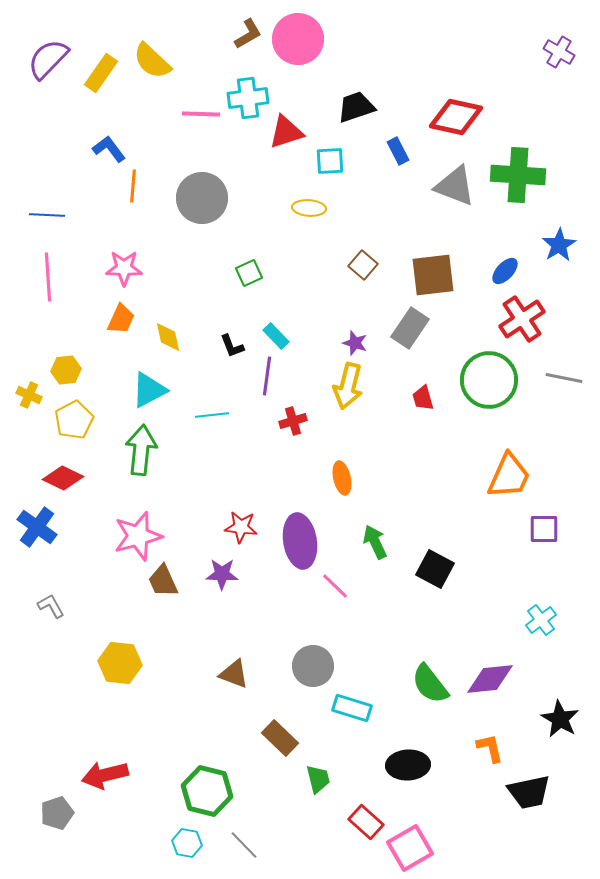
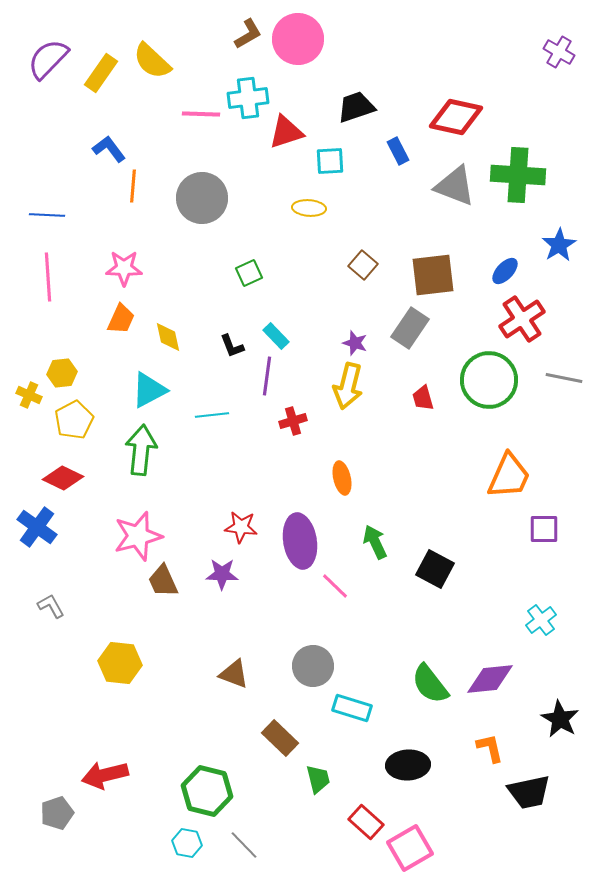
yellow hexagon at (66, 370): moved 4 px left, 3 px down
